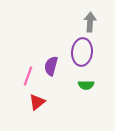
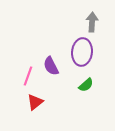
gray arrow: moved 2 px right
purple semicircle: rotated 42 degrees counterclockwise
green semicircle: rotated 42 degrees counterclockwise
red triangle: moved 2 px left
